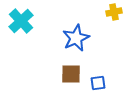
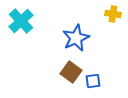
yellow cross: moved 1 px left, 2 px down; rotated 21 degrees clockwise
brown square: moved 2 px up; rotated 35 degrees clockwise
blue square: moved 5 px left, 2 px up
